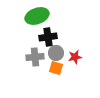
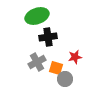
gray circle: moved 9 px right, 26 px down
gray cross: moved 2 px right, 5 px down; rotated 24 degrees counterclockwise
